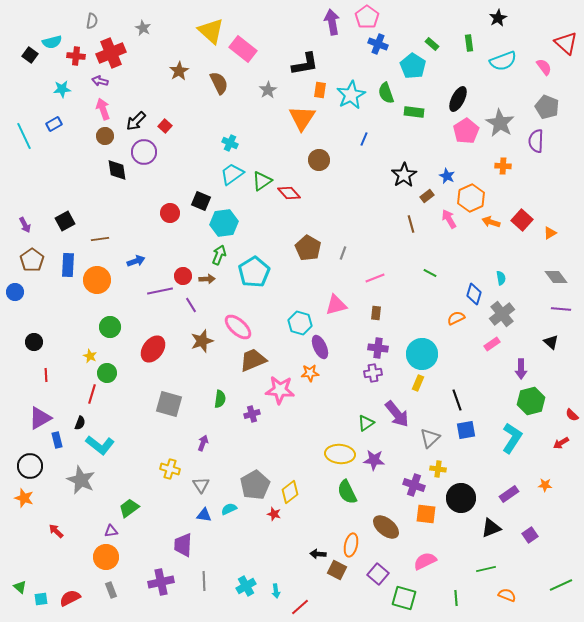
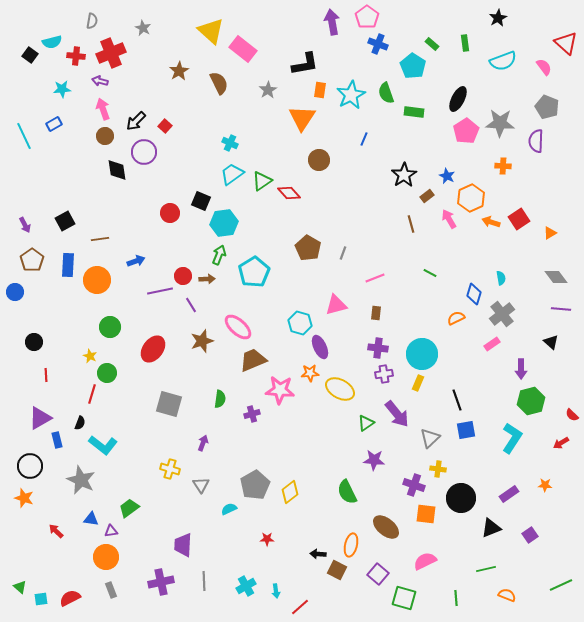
green rectangle at (469, 43): moved 4 px left
gray star at (500, 123): rotated 28 degrees counterclockwise
red square at (522, 220): moved 3 px left, 1 px up; rotated 15 degrees clockwise
purple cross at (373, 373): moved 11 px right, 1 px down
cyan L-shape at (100, 445): moved 3 px right
yellow ellipse at (340, 454): moved 65 px up; rotated 24 degrees clockwise
red star at (274, 514): moved 7 px left, 25 px down; rotated 16 degrees counterclockwise
blue triangle at (204, 515): moved 113 px left, 4 px down
